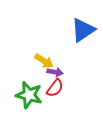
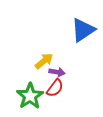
yellow arrow: rotated 72 degrees counterclockwise
purple arrow: moved 2 px right
green star: moved 1 px right, 1 px down; rotated 24 degrees clockwise
